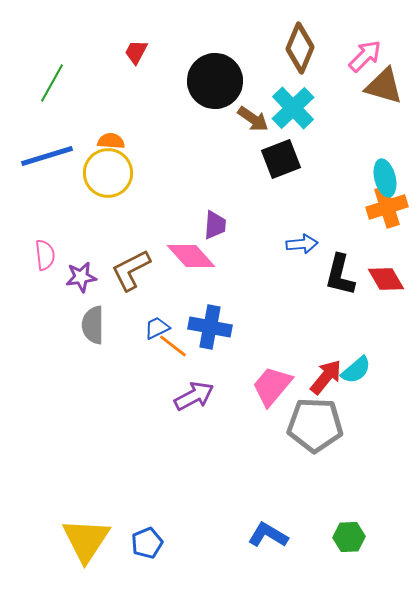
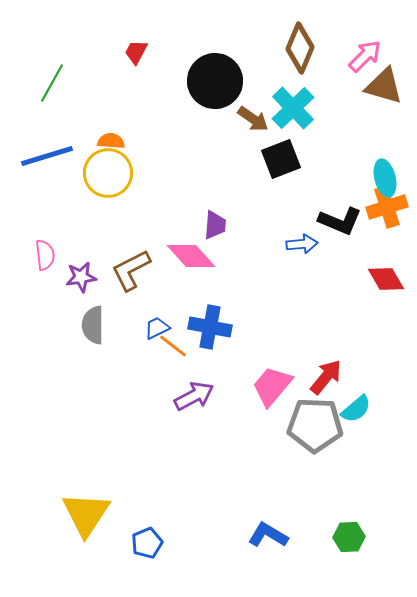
black L-shape: moved 54 px up; rotated 81 degrees counterclockwise
cyan semicircle: moved 39 px down
yellow triangle: moved 26 px up
